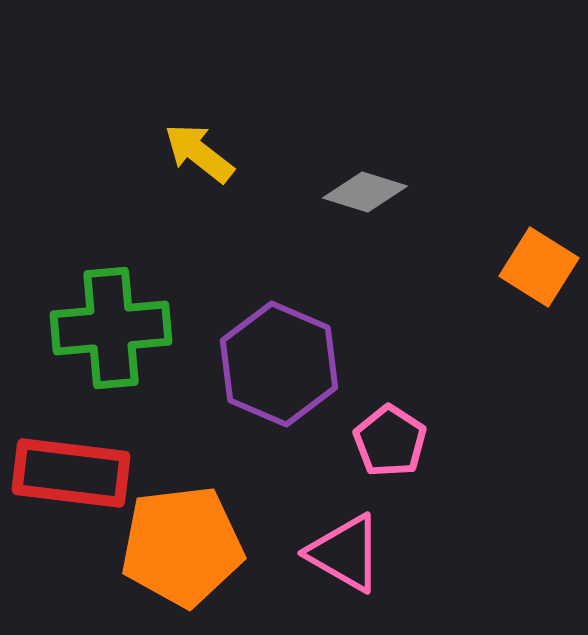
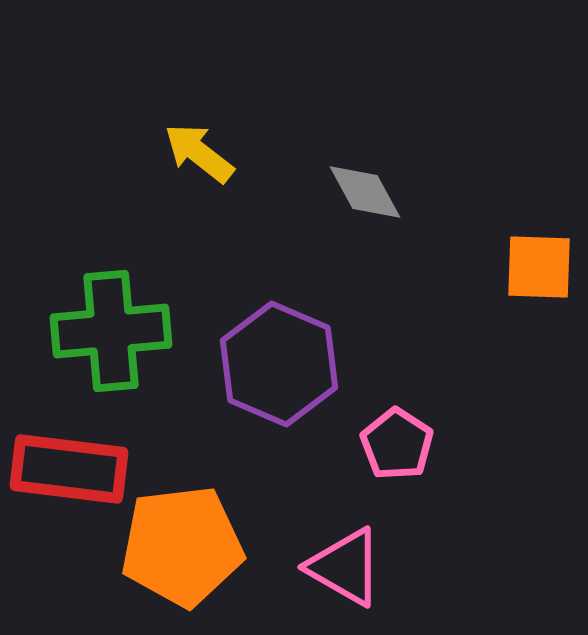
gray diamond: rotated 44 degrees clockwise
orange square: rotated 30 degrees counterclockwise
green cross: moved 3 px down
pink pentagon: moved 7 px right, 3 px down
red rectangle: moved 2 px left, 4 px up
pink triangle: moved 14 px down
